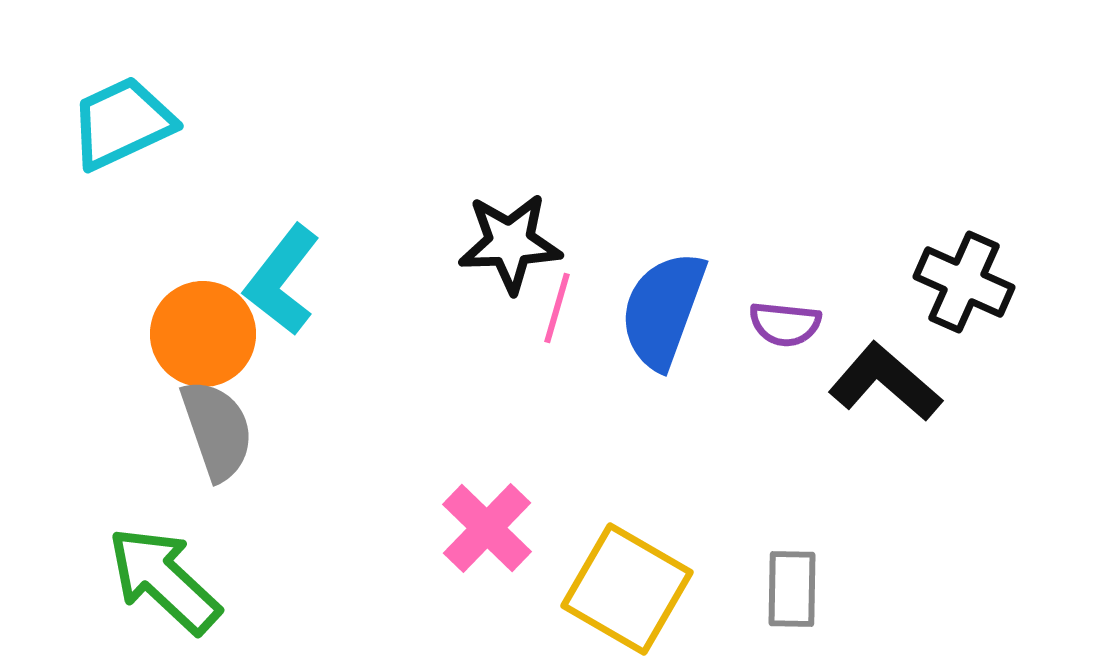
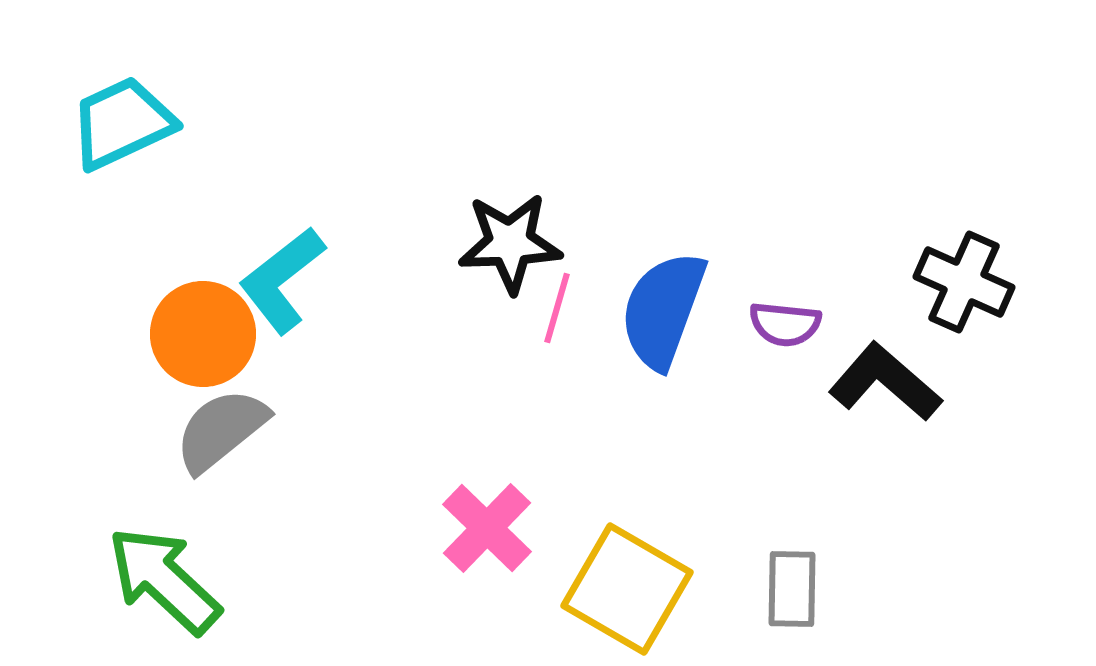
cyan L-shape: rotated 14 degrees clockwise
gray semicircle: moved 4 px right; rotated 110 degrees counterclockwise
